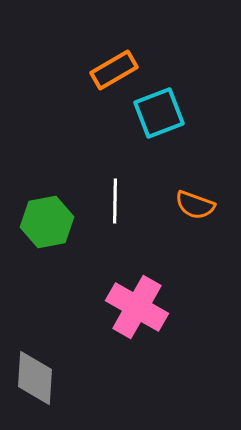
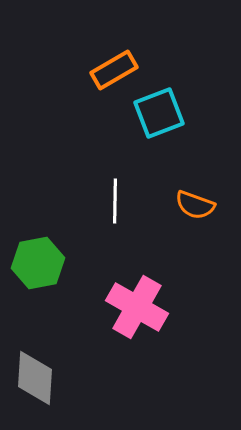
green hexagon: moved 9 px left, 41 px down
